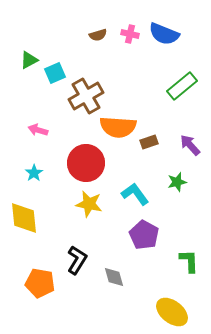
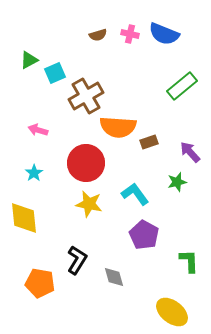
purple arrow: moved 7 px down
